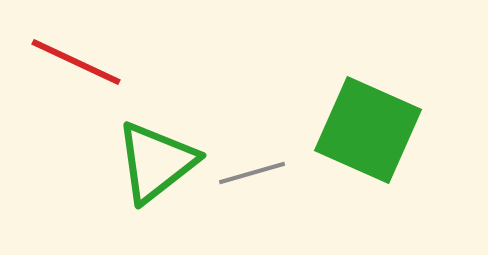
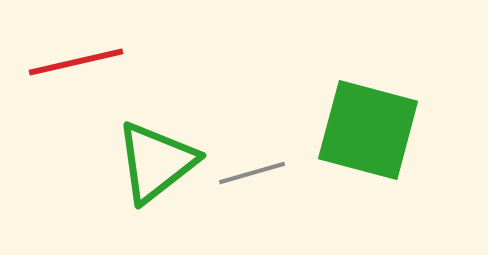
red line: rotated 38 degrees counterclockwise
green square: rotated 9 degrees counterclockwise
